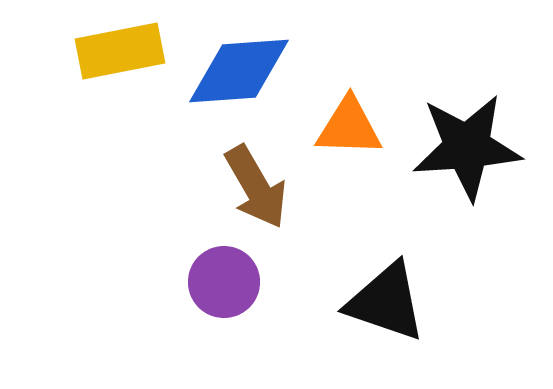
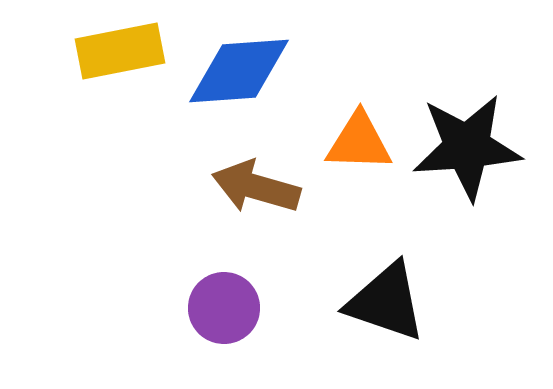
orange triangle: moved 10 px right, 15 px down
brown arrow: rotated 136 degrees clockwise
purple circle: moved 26 px down
